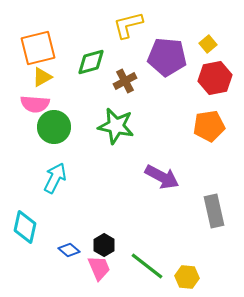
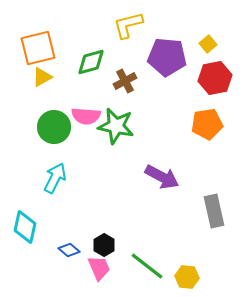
pink semicircle: moved 51 px right, 12 px down
orange pentagon: moved 2 px left, 2 px up
